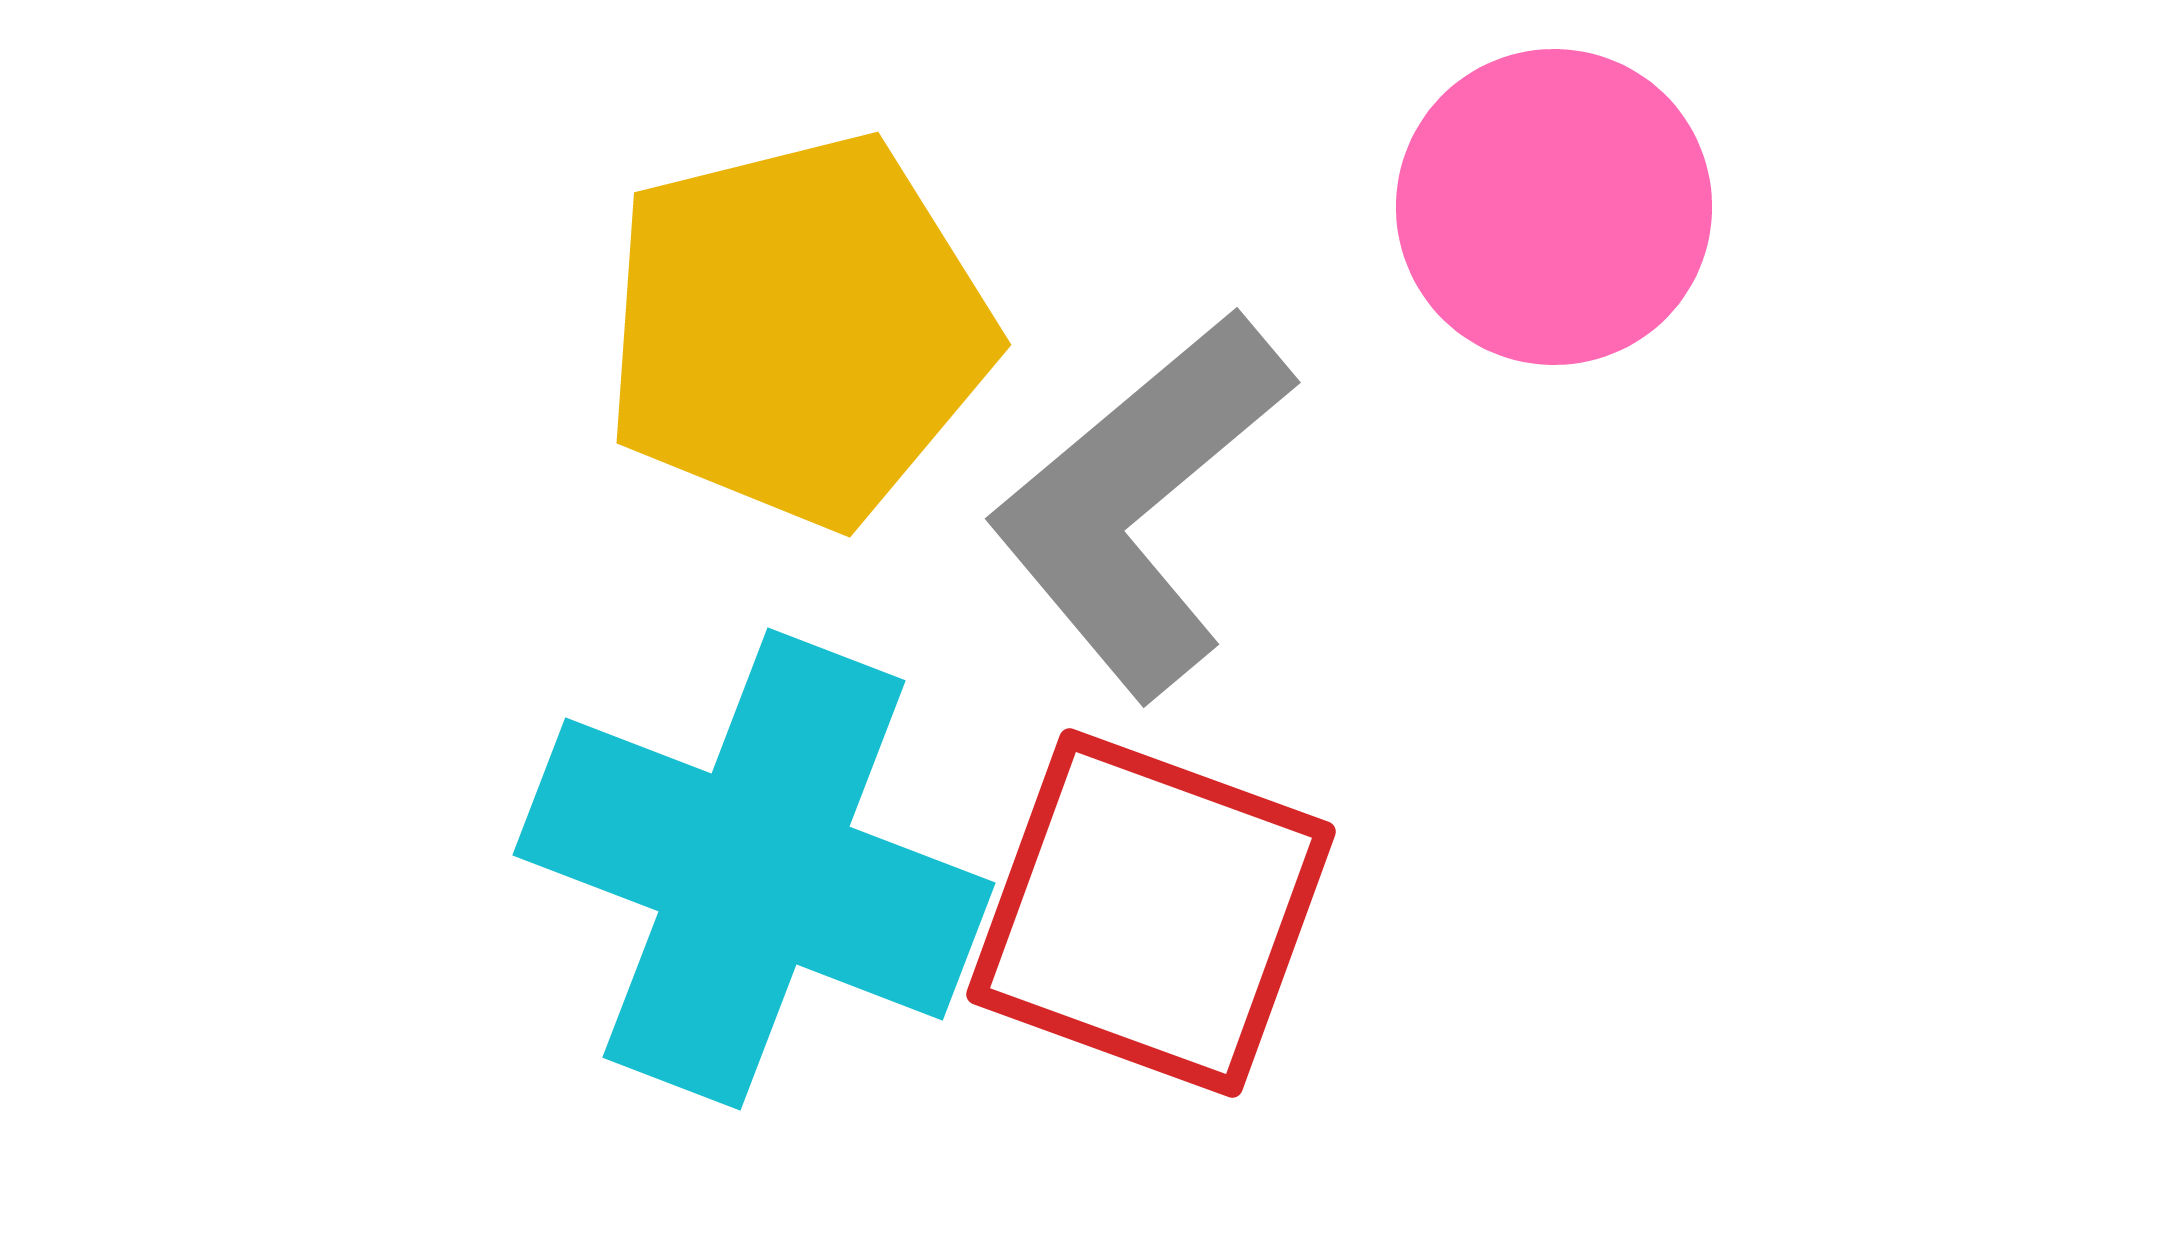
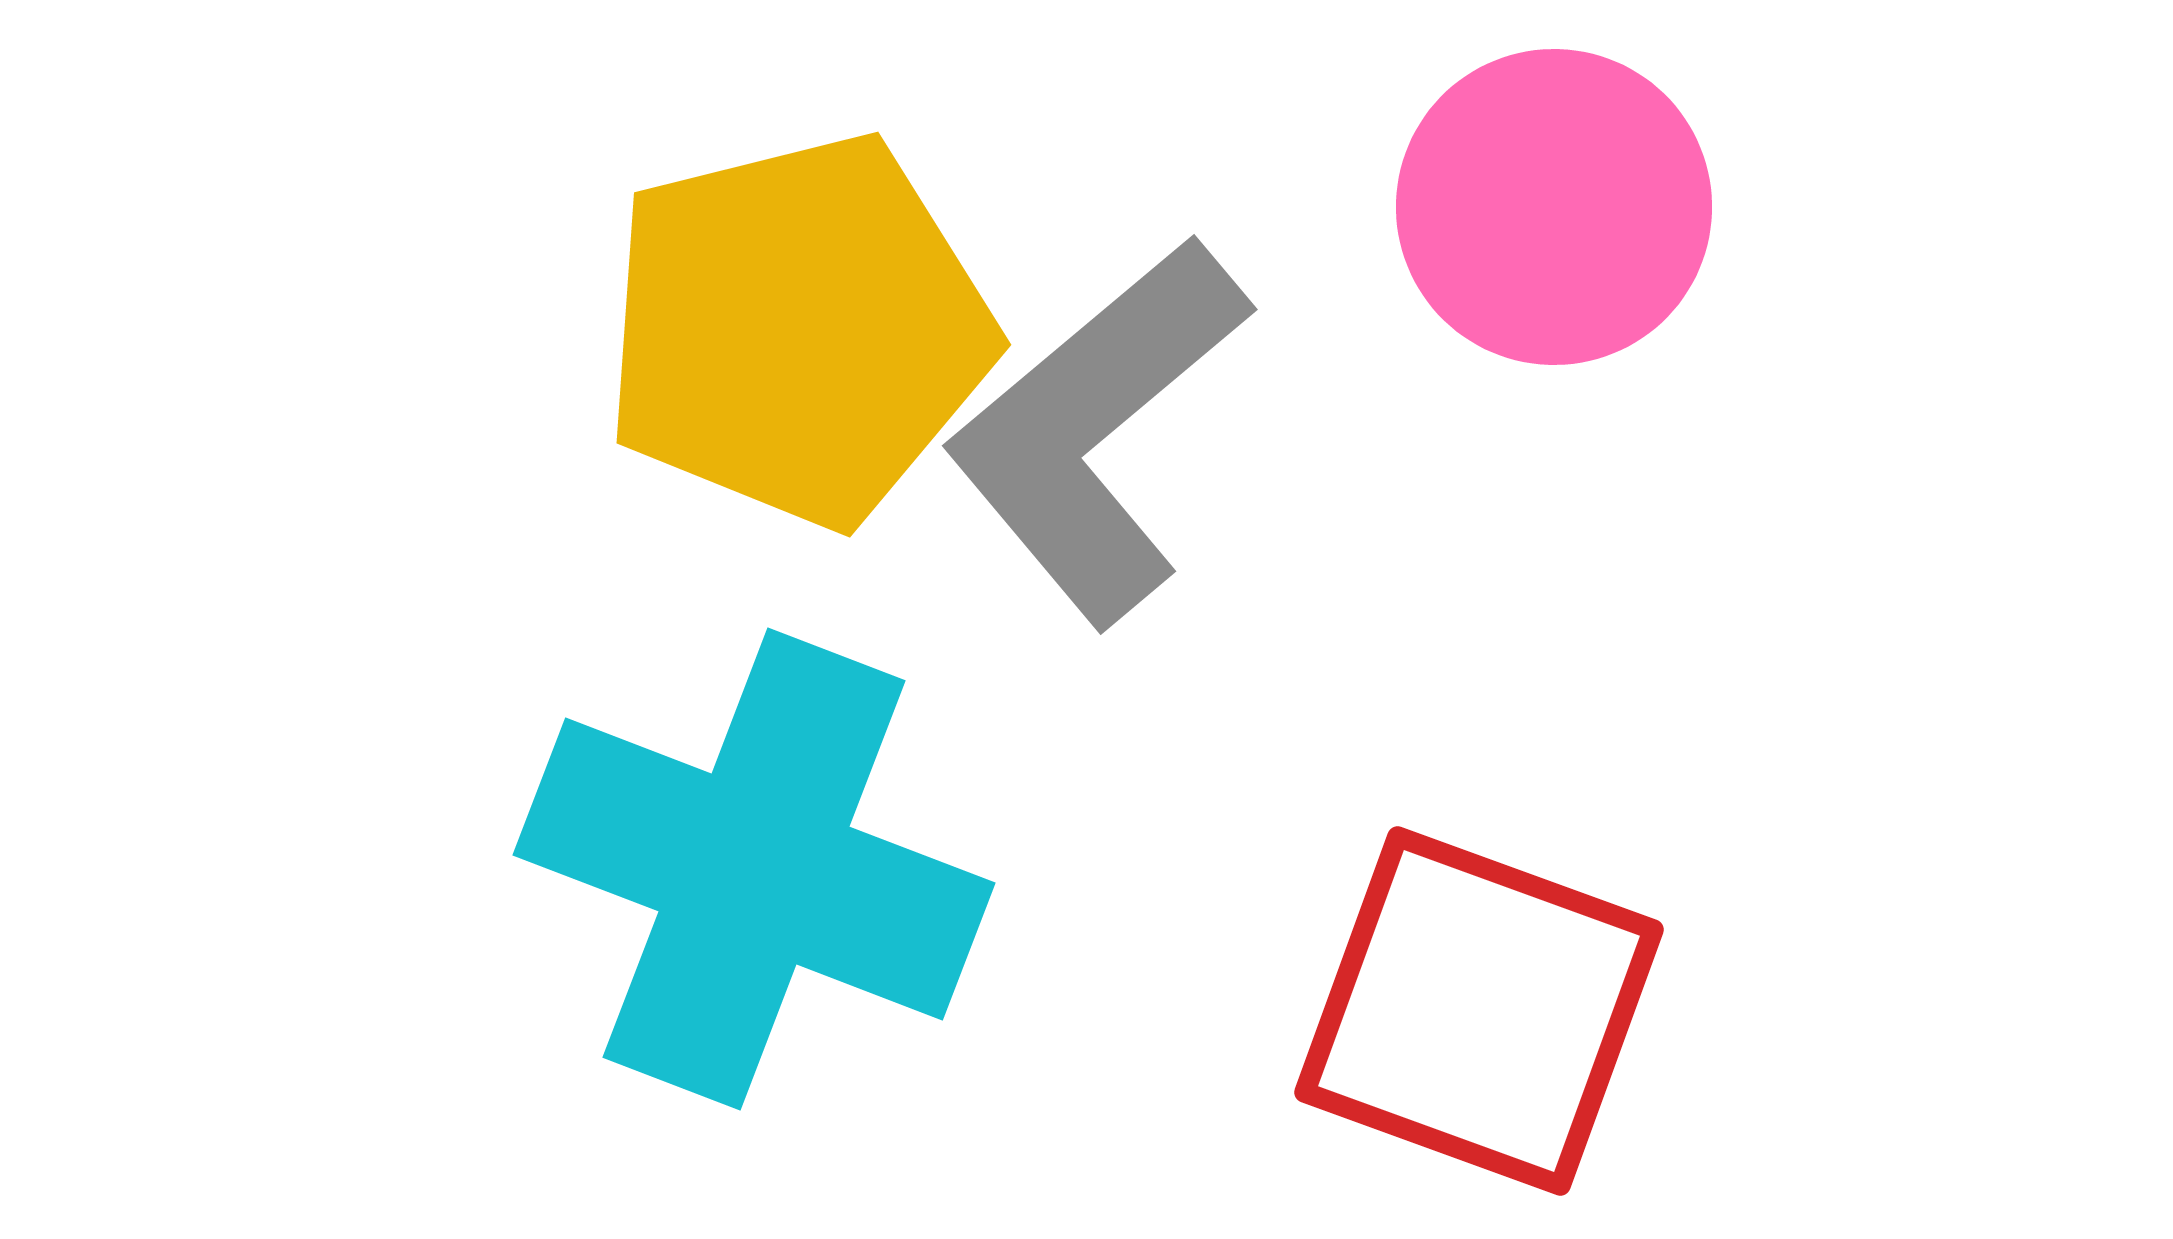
gray L-shape: moved 43 px left, 73 px up
red square: moved 328 px right, 98 px down
